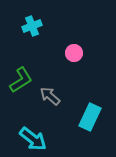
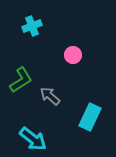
pink circle: moved 1 px left, 2 px down
